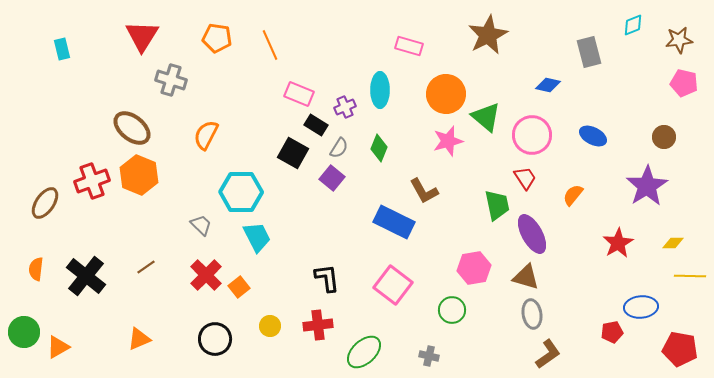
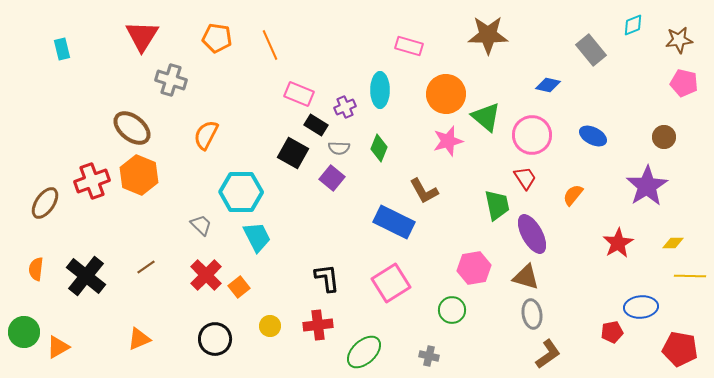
brown star at (488, 35): rotated 27 degrees clockwise
gray rectangle at (589, 52): moved 2 px right, 2 px up; rotated 24 degrees counterclockwise
gray semicircle at (339, 148): rotated 60 degrees clockwise
pink square at (393, 285): moved 2 px left, 2 px up; rotated 21 degrees clockwise
